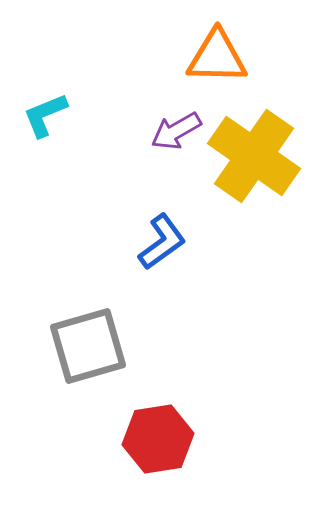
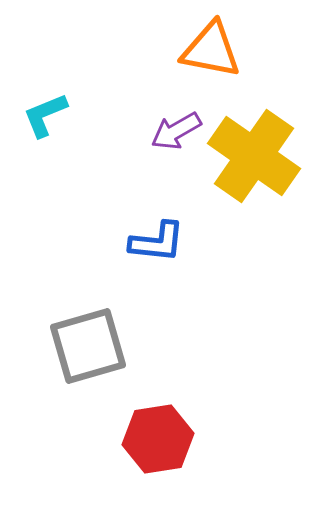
orange triangle: moved 6 px left, 7 px up; rotated 10 degrees clockwise
blue L-shape: moved 5 px left; rotated 42 degrees clockwise
